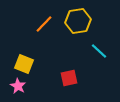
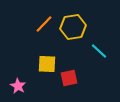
yellow hexagon: moved 5 px left, 6 px down
yellow square: moved 23 px right; rotated 18 degrees counterclockwise
